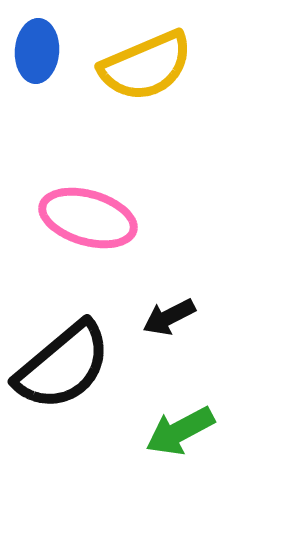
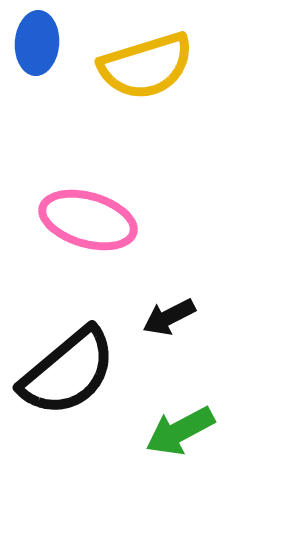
blue ellipse: moved 8 px up
yellow semicircle: rotated 6 degrees clockwise
pink ellipse: moved 2 px down
black semicircle: moved 5 px right, 6 px down
